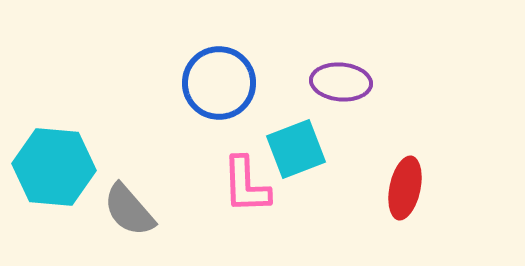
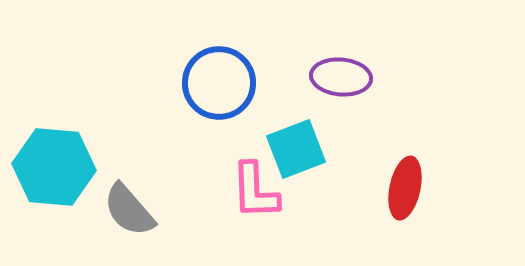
purple ellipse: moved 5 px up
pink L-shape: moved 9 px right, 6 px down
